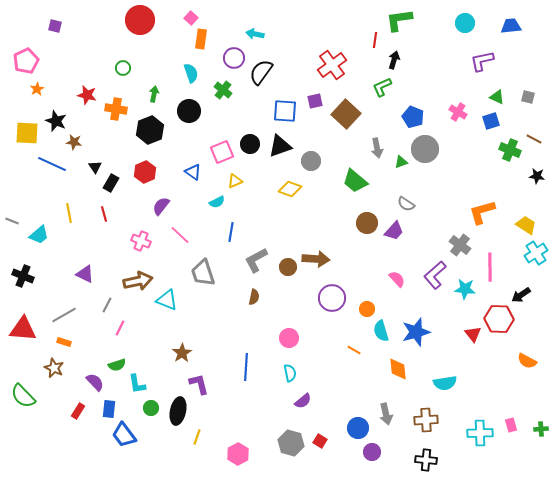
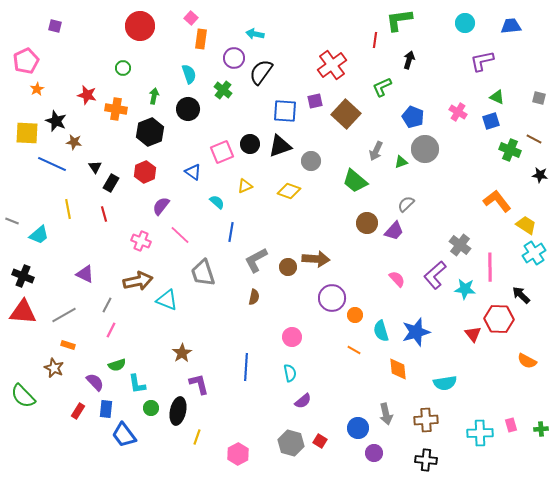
red circle at (140, 20): moved 6 px down
black arrow at (394, 60): moved 15 px right
cyan semicircle at (191, 73): moved 2 px left, 1 px down
green arrow at (154, 94): moved 2 px down
gray square at (528, 97): moved 11 px right, 1 px down
black circle at (189, 111): moved 1 px left, 2 px up
black hexagon at (150, 130): moved 2 px down
gray arrow at (377, 148): moved 1 px left, 3 px down; rotated 36 degrees clockwise
black star at (537, 176): moved 3 px right, 1 px up
yellow triangle at (235, 181): moved 10 px right, 5 px down
yellow diamond at (290, 189): moved 1 px left, 2 px down
cyan semicircle at (217, 202): rotated 112 degrees counterclockwise
gray semicircle at (406, 204): rotated 102 degrees clockwise
orange L-shape at (482, 212): moved 15 px right, 11 px up; rotated 68 degrees clockwise
yellow line at (69, 213): moved 1 px left, 4 px up
cyan cross at (536, 253): moved 2 px left
black arrow at (521, 295): rotated 78 degrees clockwise
orange circle at (367, 309): moved 12 px left, 6 px down
pink line at (120, 328): moved 9 px left, 2 px down
red triangle at (23, 329): moved 17 px up
pink circle at (289, 338): moved 3 px right, 1 px up
orange rectangle at (64, 342): moved 4 px right, 3 px down
blue rectangle at (109, 409): moved 3 px left
purple circle at (372, 452): moved 2 px right, 1 px down
